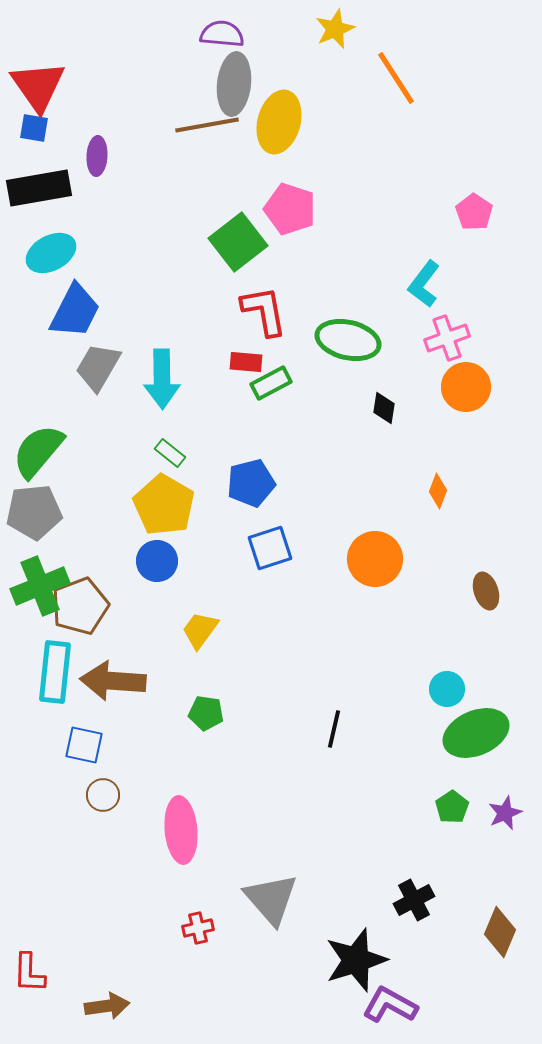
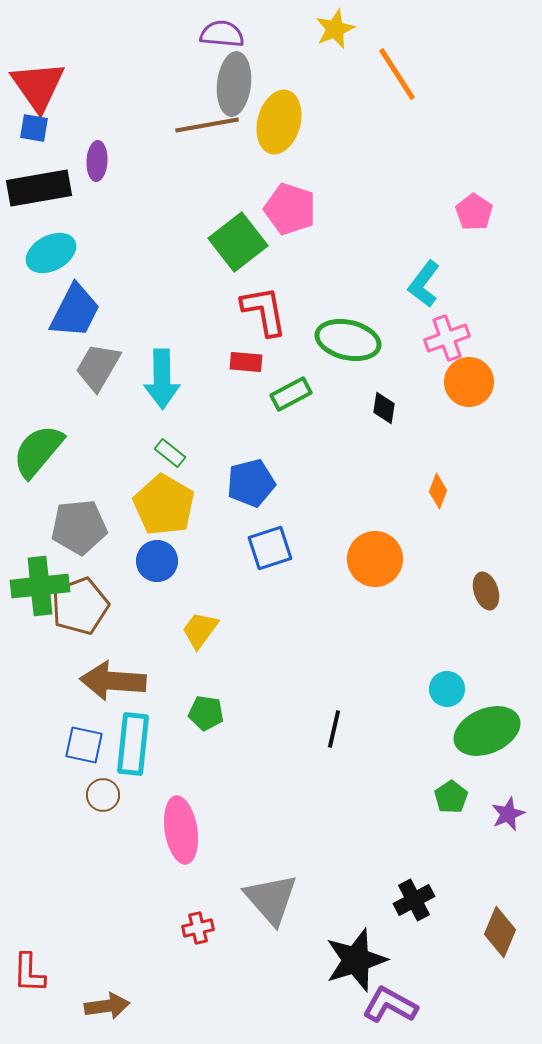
orange line at (396, 78): moved 1 px right, 4 px up
purple ellipse at (97, 156): moved 5 px down
green rectangle at (271, 383): moved 20 px right, 11 px down
orange circle at (466, 387): moved 3 px right, 5 px up
gray pentagon at (34, 512): moved 45 px right, 15 px down
green cross at (40, 586): rotated 16 degrees clockwise
cyan rectangle at (55, 672): moved 78 px right, 72 px down
green ellipse at (476, 733): moved 11 px right, 2 px up
green pentagon at (452, 807): moved 1 px left, 10 px up
purple star at (505, 813): moved 3 px right, 1 px down
pink ellipse at (181, 830): rotated 4 degrees counterclockwise
